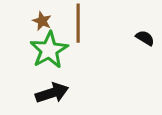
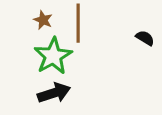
brown star: moved 1 px right, 1 px up
green star: moved 4 px right, 6 px down
black arrow: moved 2 px right
